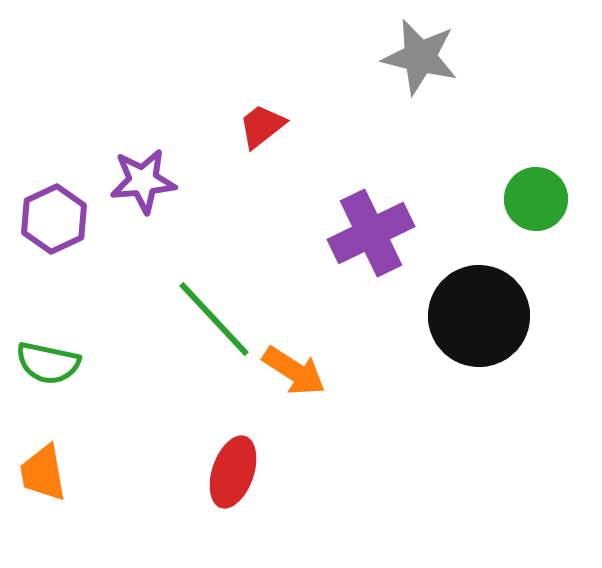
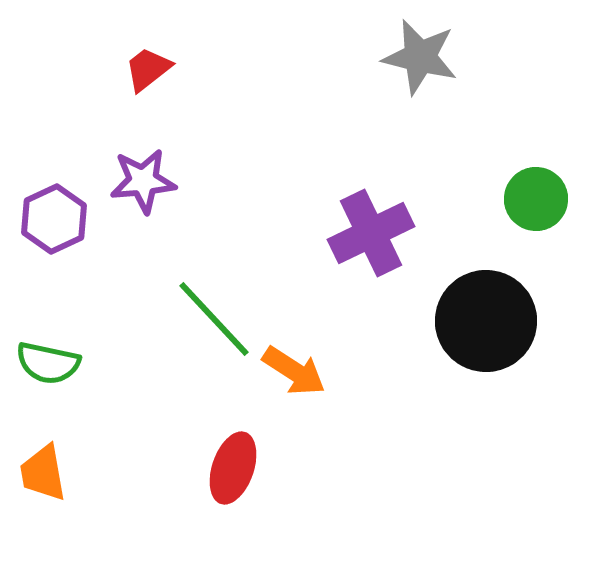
red trapezoid: moved 114 px left, 57 px up
black circle: moved 7 px right, 5 px down
red ellipse: moved 4 px up
